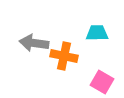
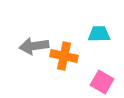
cyan trapezoid: moved 2 px right, 1 px down
gray arrow: moved 3 px down; rotated 16 degrees counterclockwise
